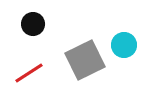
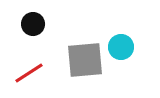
cyan circle: moved 3 px left, 2 px down
gray square: rotated 21 degrees clockwise
